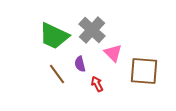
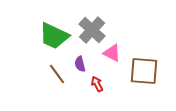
pink triangle: moved 1 px left; rotated 18 degrees counterclockwise
